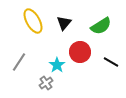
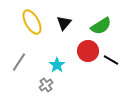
yellow ellipse: moved 1 px left, 1 px down
red circle: moved 8 px right, 1 px up
black line: moved 2 px up
gray cross: moved 2 px down
